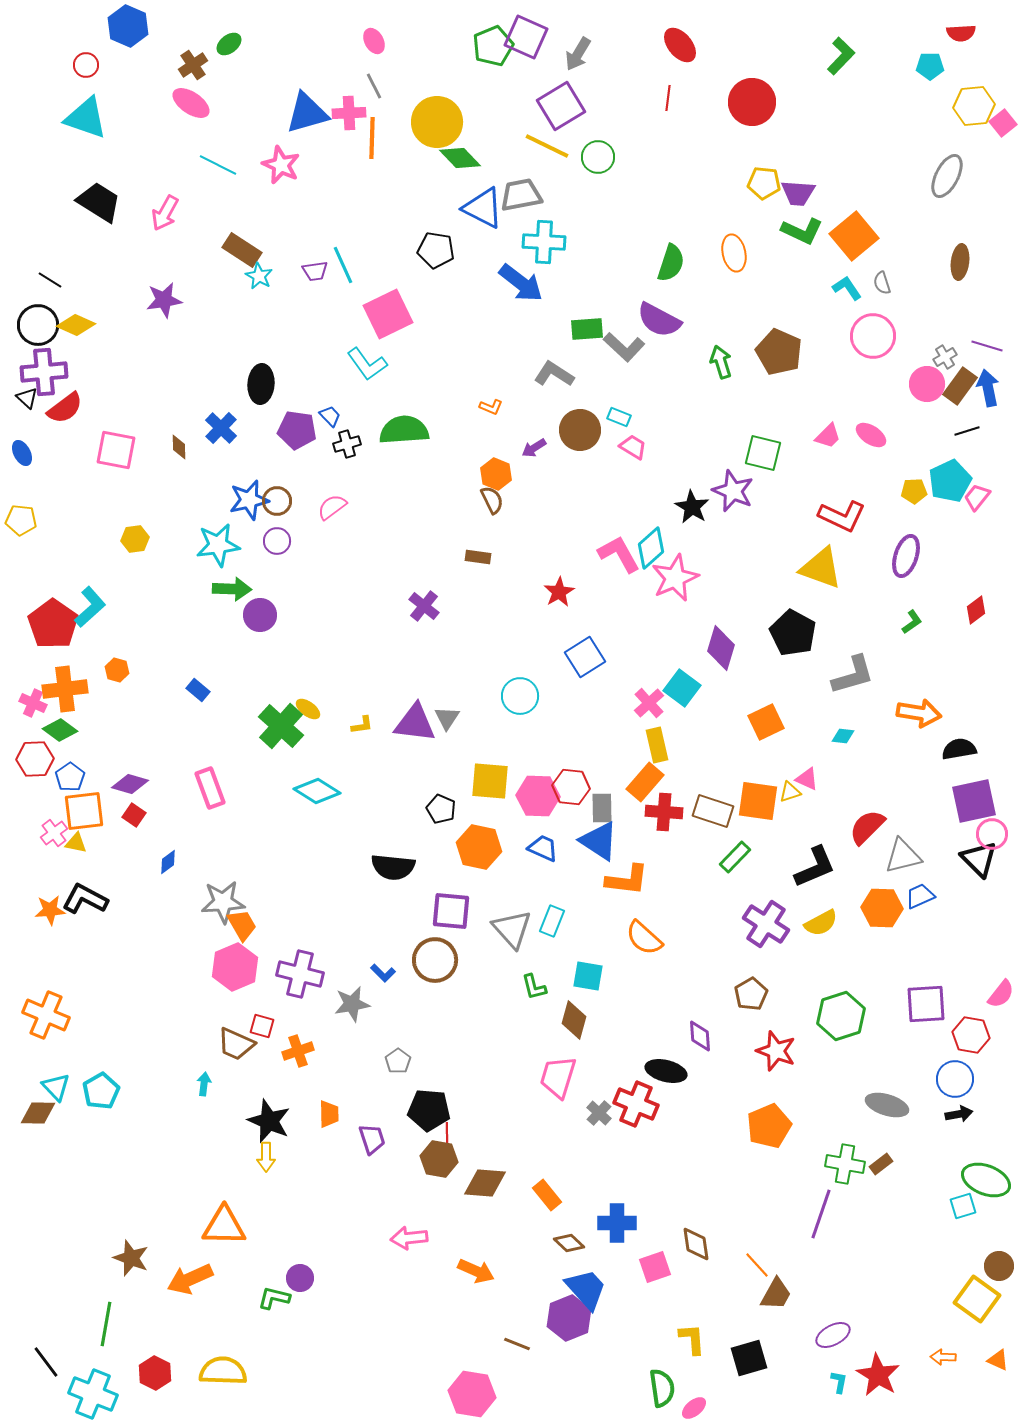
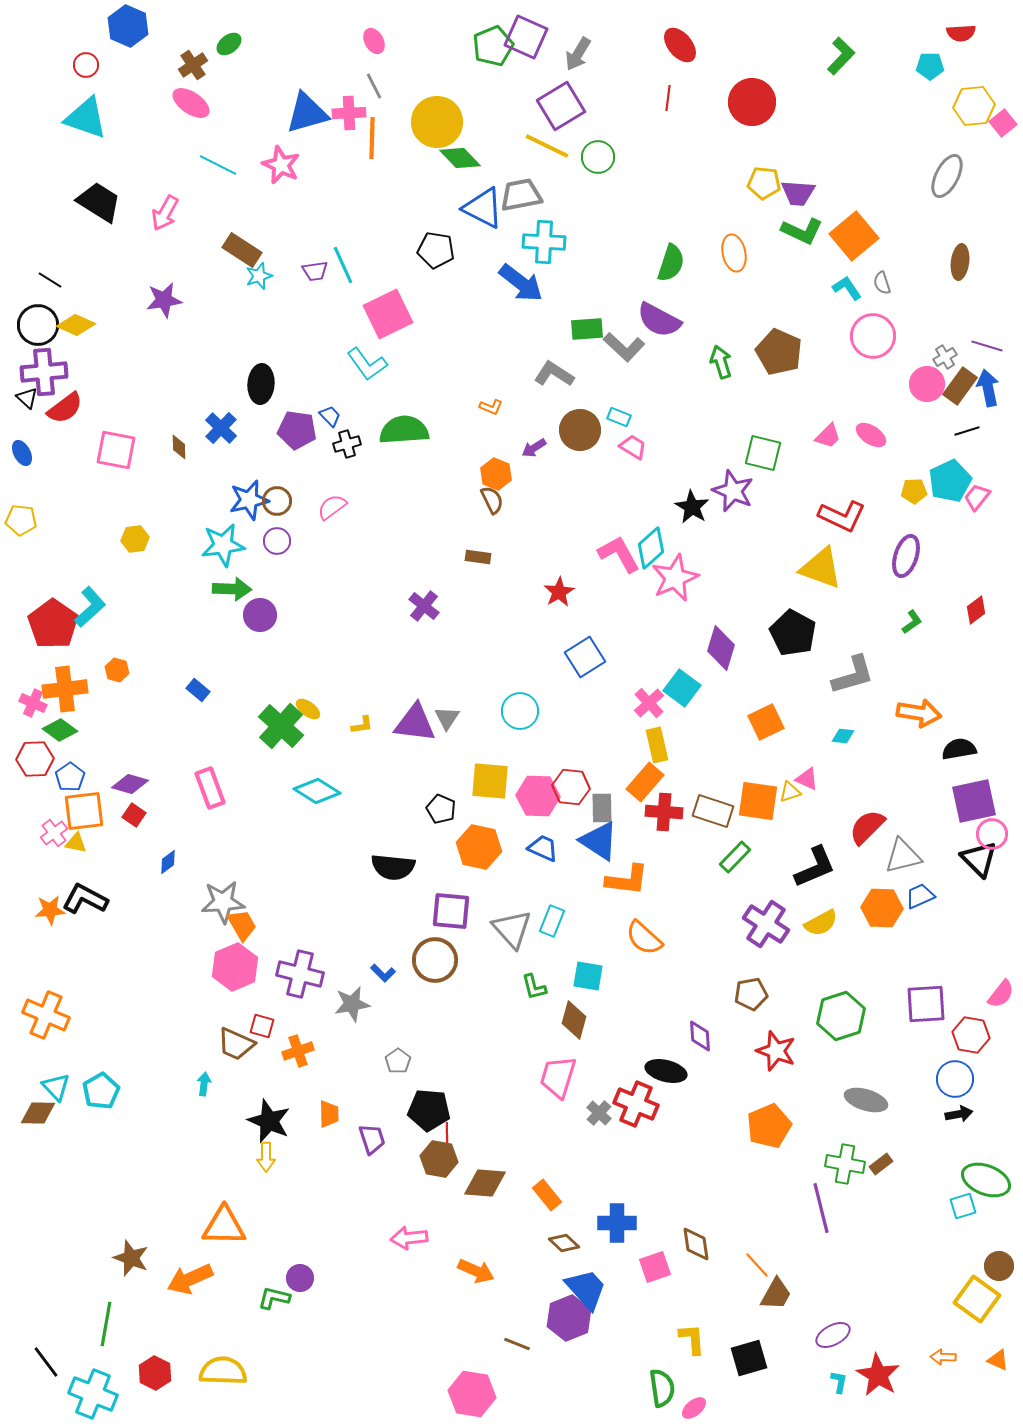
cyan star at (259, 276): rotated 24 degrees clockwise
cyan star at (218, 545): moved 5 px right
cyan circle at (520, 696): moved 15 px down
brown pentagon at (751, 994): rotated 20 degrees clockwise
gray ellipse at (887, 1105): moved 21 px left, 5 px up
purple line at (821, 1214): moved 6 px up; rotated 33 degrees counterclockwise
brown diamond at (569, 1243): moved 5 px left
